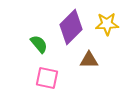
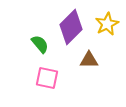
yellow star: rotated 25 degrees counterclockwise
green semicircle: moved 1 px right
